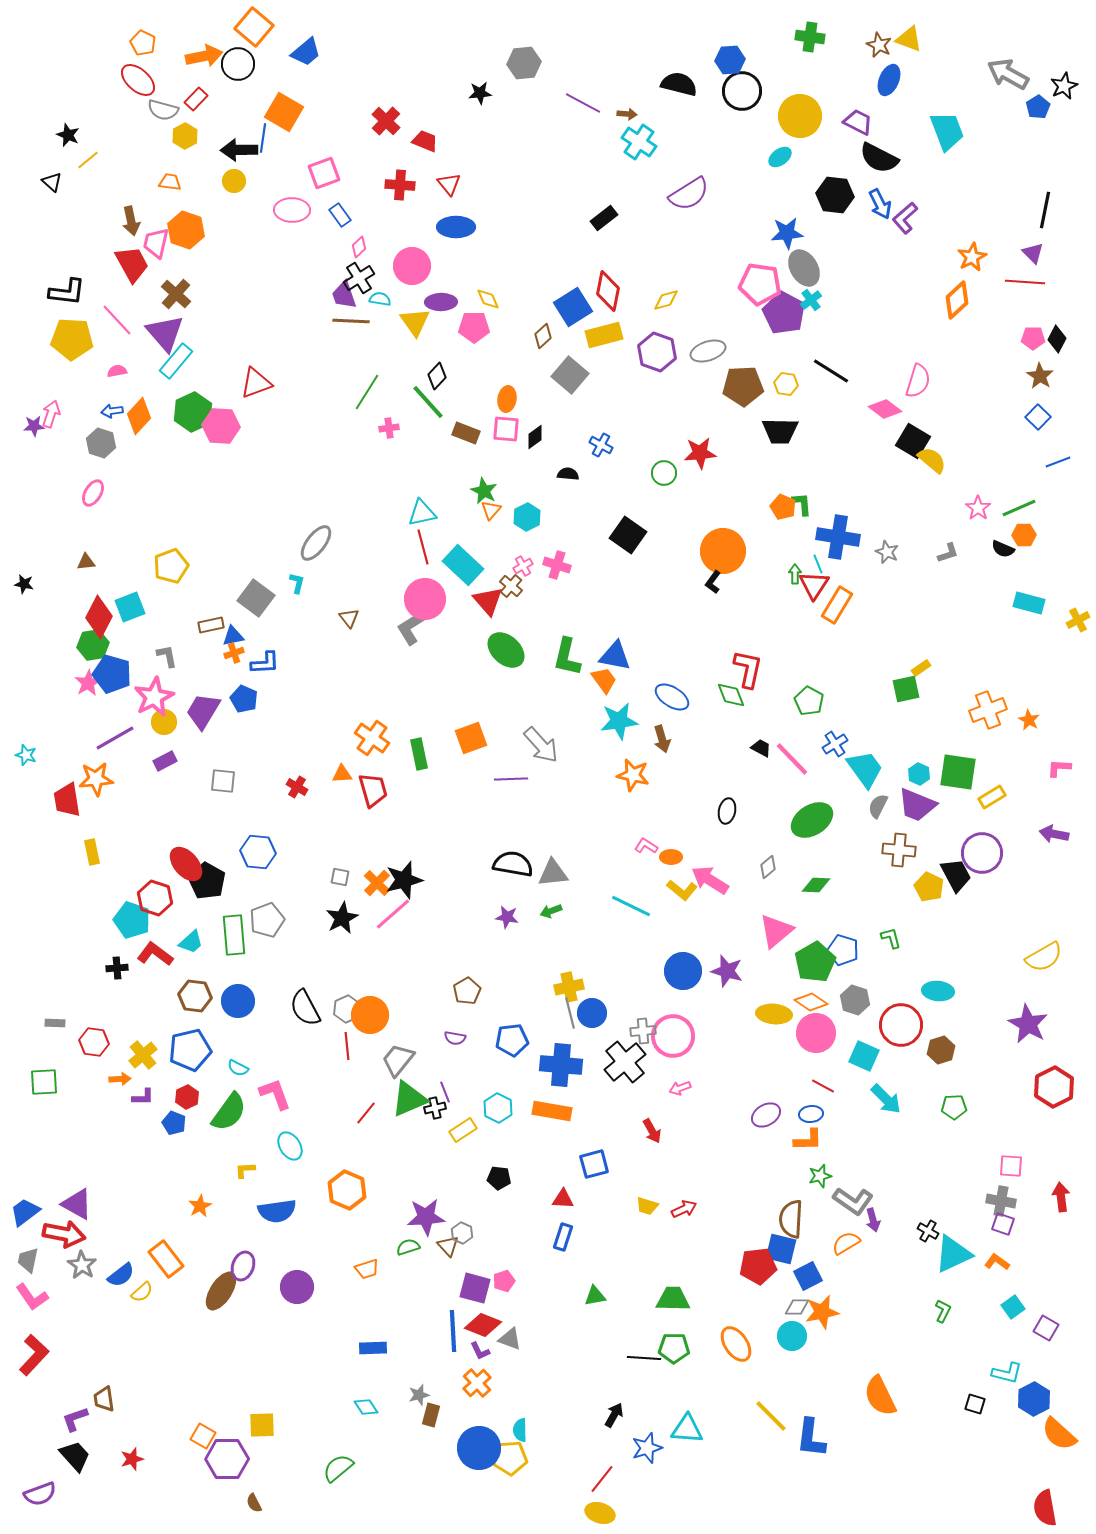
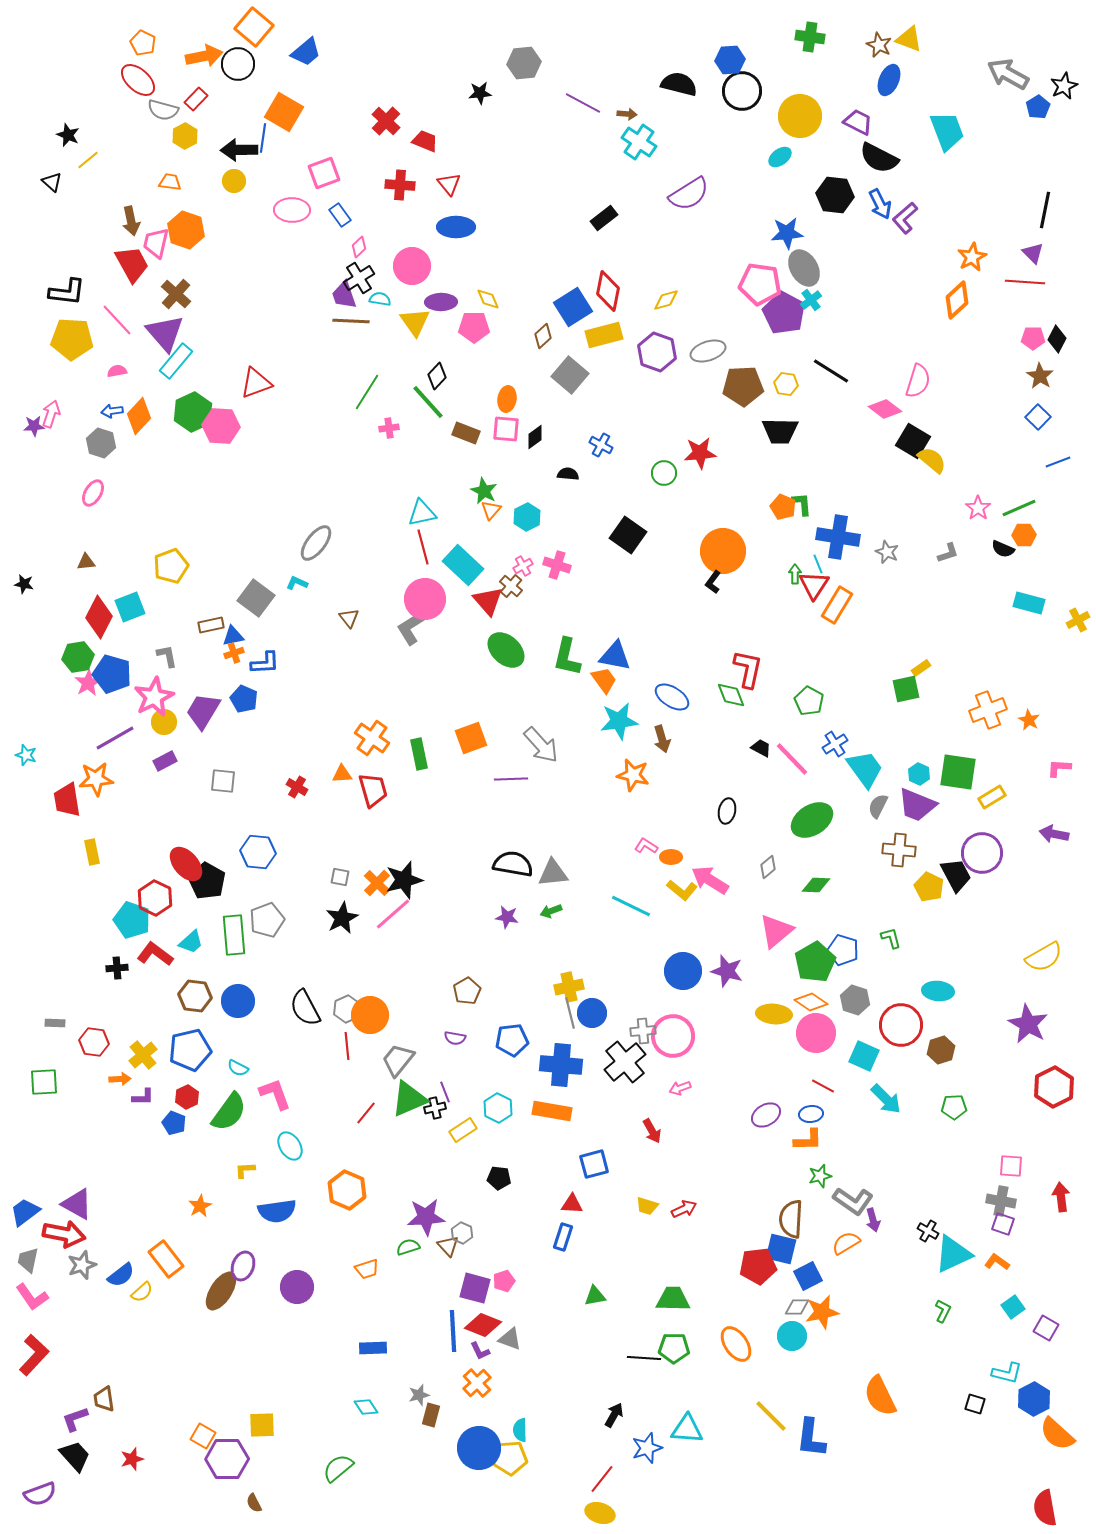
cyan L-shape at (297, 583): rotated 80 degrees counterclockwise
green hexagon at (93, 645): moved 15 px left, 12 px down
red hexagon at (155, 898): rotated 8 degrees clockwise
red triangle at (563, 1199): moved 9 px right, 5 px down
gray star at (82, 1265): rotated 20 degrees clockwise
orange semicircle at (1059, 1434): moved 2 px left
